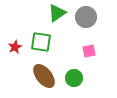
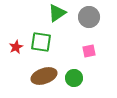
gray circle: moved 3 px right
red star: moved 1 px right
brown ellipse: rotated 70 degrees counterclockwise
